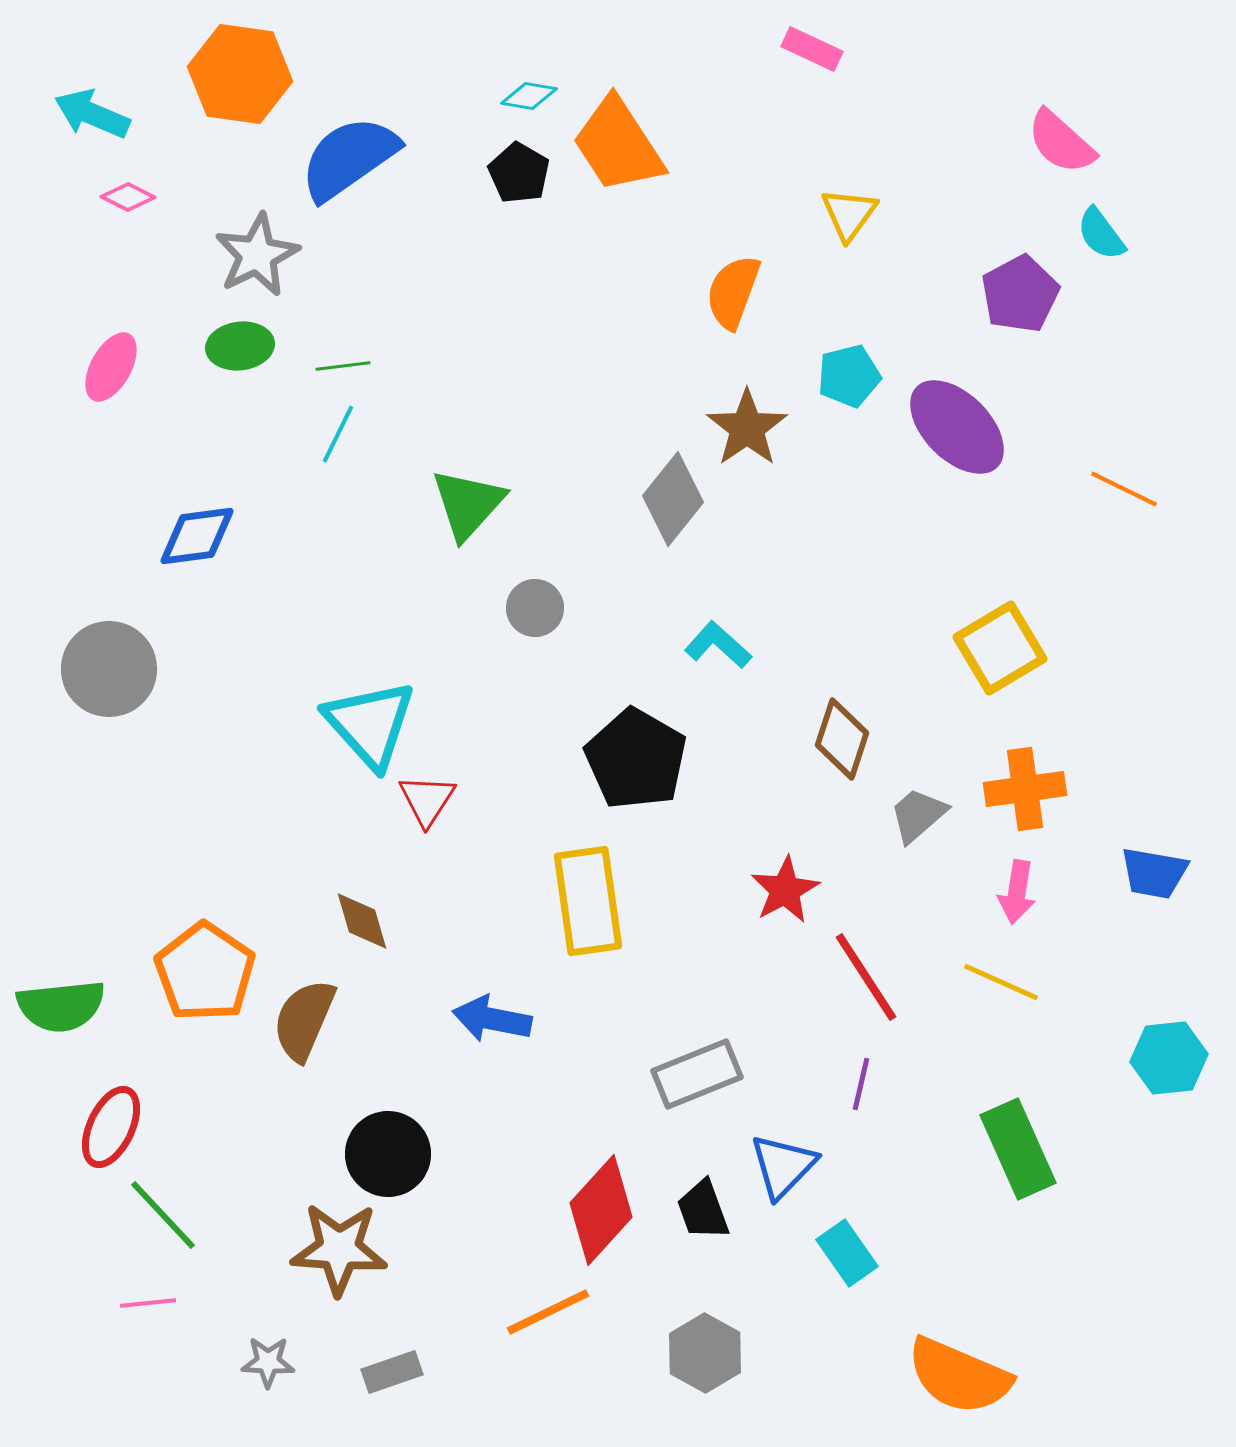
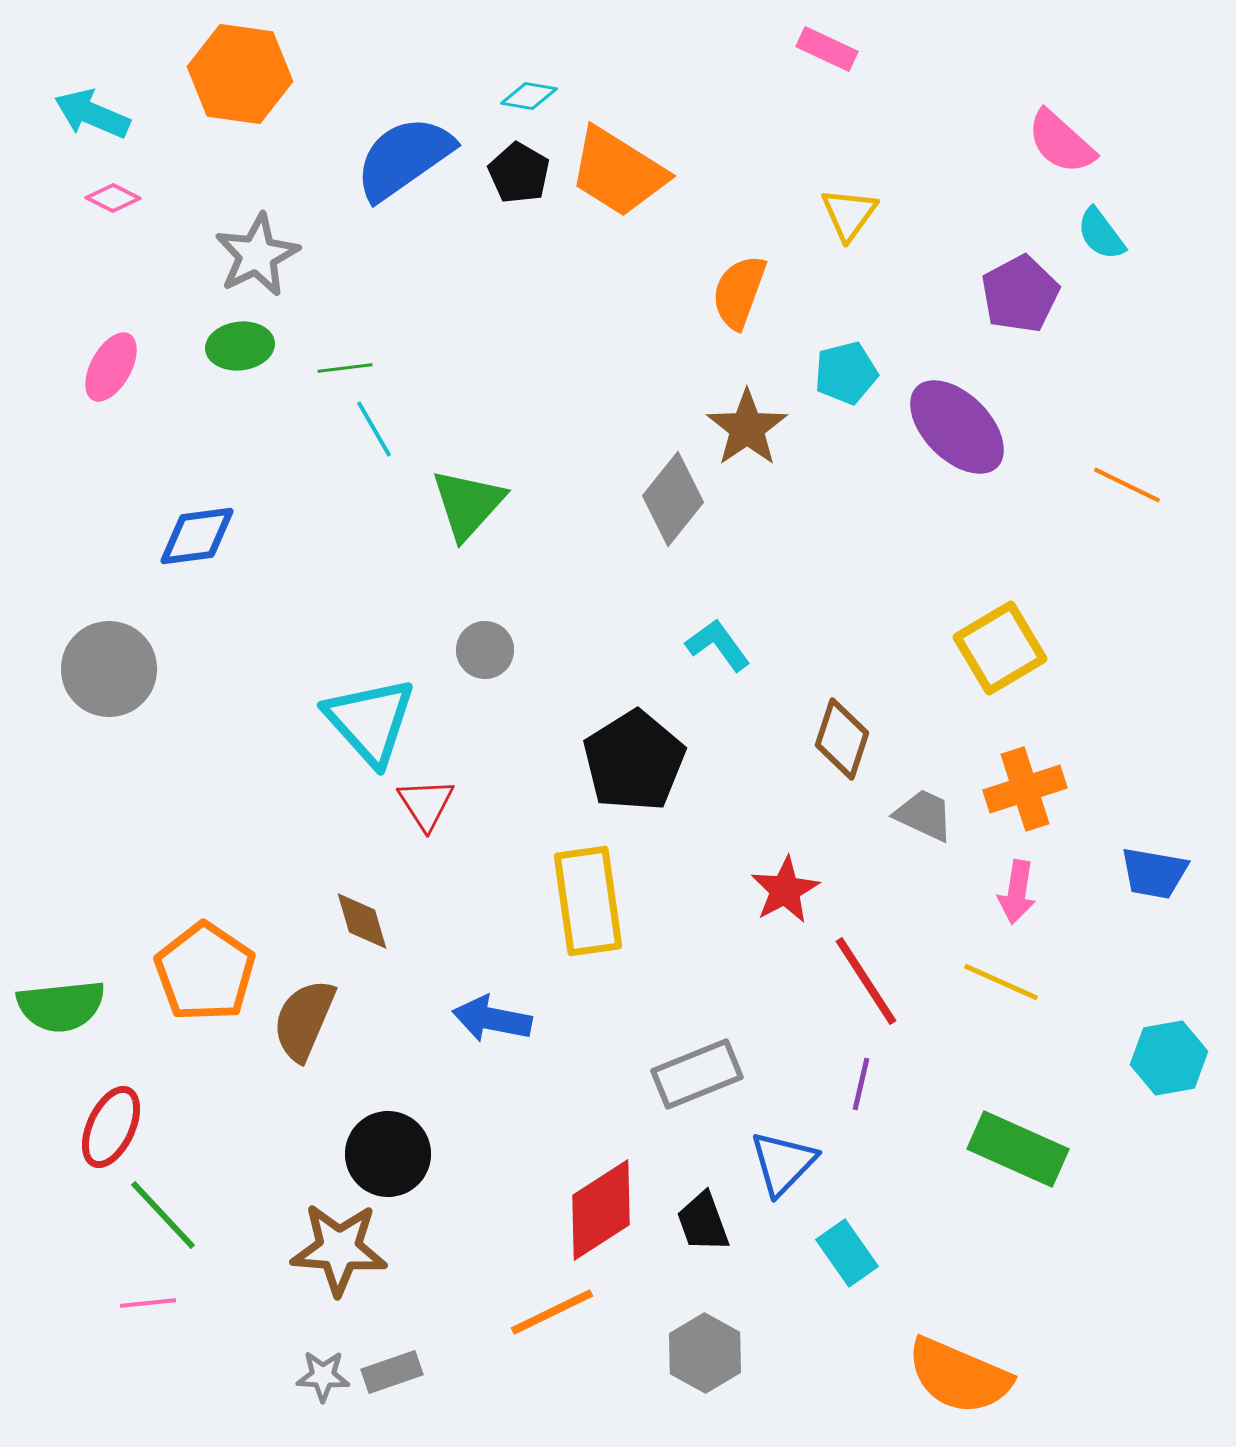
pink rectangle at (812, 49): moved 15 px right
orange trapezoid at (618, 145): moved 27 px down; rotated 25 degrees counterclockwise
blue semicircle at (349, 158): moved 55 px right
pink diamond at (128, 197): moved 15 px left, 1 px down
orange semicircle at (733, 292): moved 6 px right
green line at (343, 366): moved 2 px right, 2 px down
cyan pentagon at (849, 376): moved 3 px left, 3 px up
cyan line at (338, 434): moved 36 px right, 5 px up; rotated 56 degrees counterclockwise
orange line at (1124, 489): moved 3 px right, 4 px up
gray circle at (535, 608): moved 50 px left, 42 px down
cyan L-shape at (718, 645): rotated 12 degrees clockwise
cyan triangle at (370, 724): moved 3 px up
black pentagon at (636, 759): moved 2 px left, 2 px down; rotated 10 degrees clockwise
orange cross at (1025, 789): rotated 10 degrees counterclockwise
red triangle at (427, 800): moved 1 px left, 4 px down; rotated 6 degrees counterclockwise
gray trapezoid at (918, 815): moved 6 px right; rotated 66 degrees clockwise
red line at (866, 977): moved 4 px down
cyan hexagon at (1169, 1058): rotated 4 degrees counterclockwise
green rectangle at (1018, 1149): rotated 42 degrees counterclockwise
blue triangle at (783, 1166): moved 3 px up
red diamond at (601, 1210): rotated 15 degrees clockwise
black trapezoid at (703, 1210): moved 12 px down
orange line at (548, 1312): moved 4 px right
gray star at (268, 1362): moved 55 px right, 14 px down
